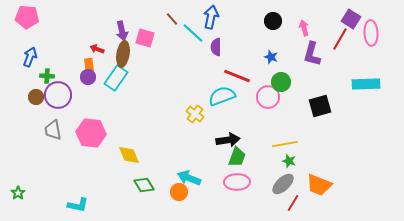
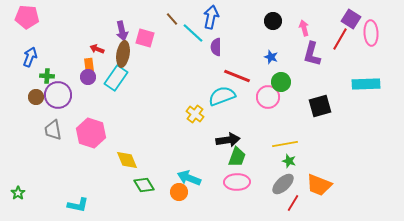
pink hexagon at (91, 133): rotated 12 degrees clockwise
yellow diamond at (129, 155): moved 2 px left, 5 px down
